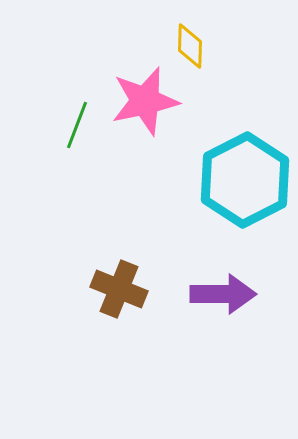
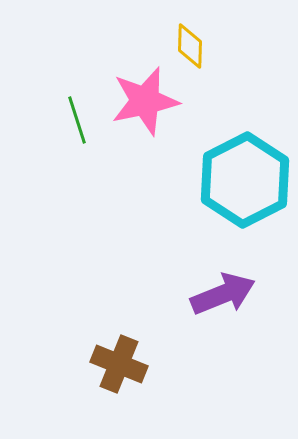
green line: moved 5 px up; rotated 39 degrees counterclockwise
brown cross: moved 75 px down
purple arrow: rotated 22 degrees counterclockwise
